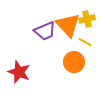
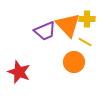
yellow cross: rotated 14 degrees clockwise
